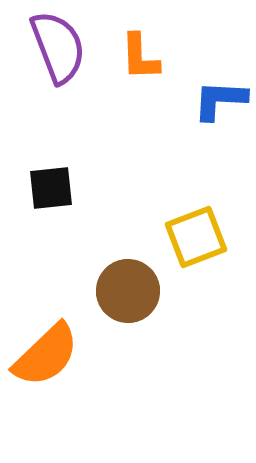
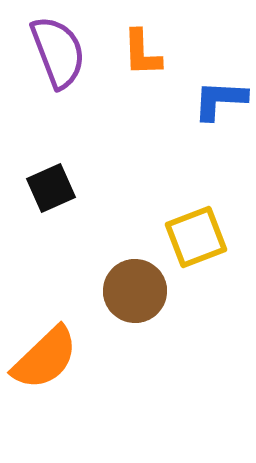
purple semicircle: moved 5 px down
orange L-shape: moved 2 px right, 4 px up
black square: rotated 18 degrees counterclockwise
brown circle: moved 7 px right
orange semicircle: moved 1 px left, 3 px down
